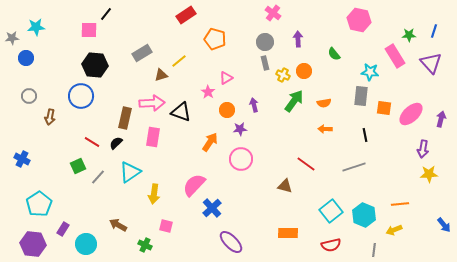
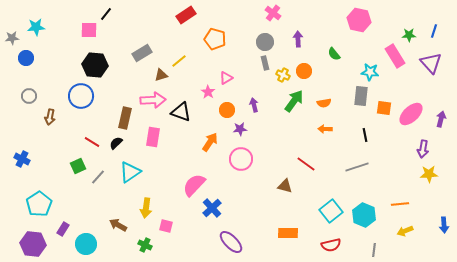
pink arrow at (152, 103): moved 1 px right, 3 px up
gray line at (354, 167): moved 3 px right
yellow arrow at (154, 194): moved 8 px left, 14 px down
blue arrow at (444, 225): rotated 35 degrees clockwise
yellow arrow at (394, 230): moved 11 px right, 1 px down
